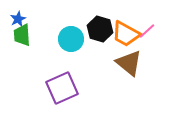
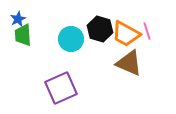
pink line: rotated 66 degrees counterclockwise
green trapezoid: moved 1 px right
brown triangle: rotated 16 degrees counterclockwise
purple square: moved 1 px left
